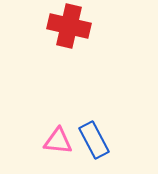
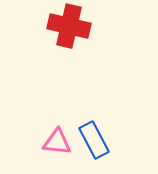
pink triangle: moved 1 px left, 1 px down
